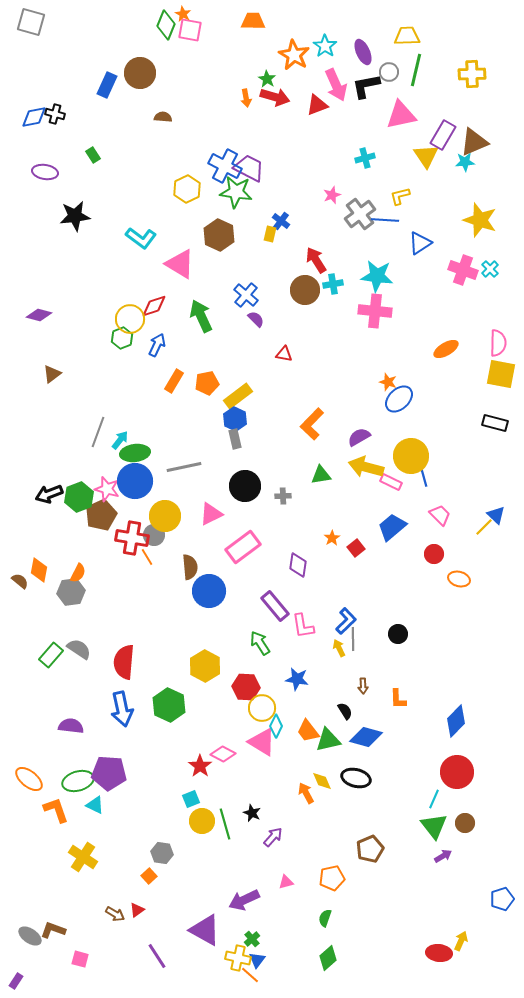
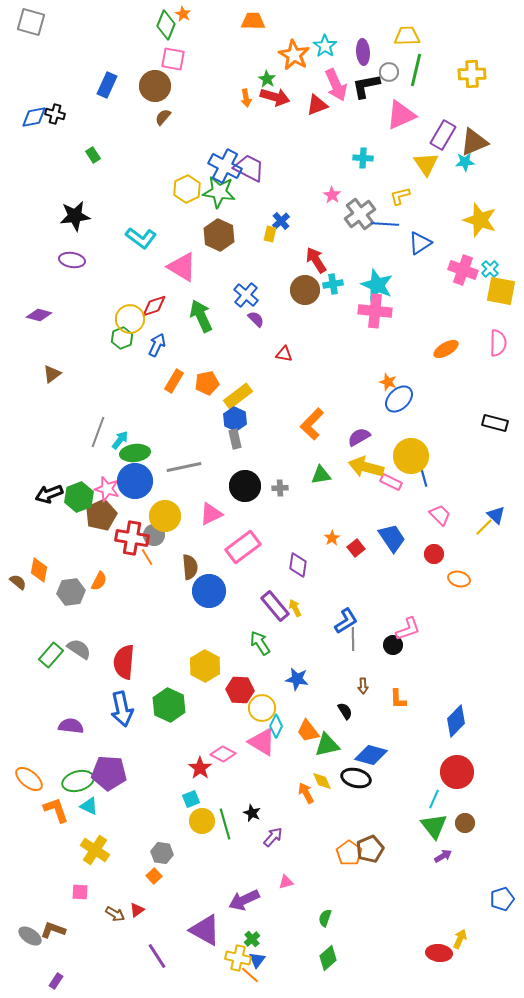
pink square at (190, 30): moved 17 px left, 29 px down
purple ellipse at (363, 52): rotated 20 degrees clockwise
brown circle at (140, 73): moved 15 px right, 13 px down
pink triangle at (401, 115): rotated 12 degrees counterclockwise
brown semicircle at (163, 117): rotated 54 degrees counterclockwise
yellow triangle at (426, 156): moved 8 px down
cyan cross at (365, 158): moved 2 px left; rotated 18 degrees clockwise
purple ellipse at (45, 172): moved 27 px right, 88 px down
green star at (236, 192): moved 17 px left
pink star at (332, 195): rotated 18 degrees counterclockwise
blue line at (385, 220): moved 4 px down
blue cross at (281, 221): rotated 12 degrees clockwise
pink triangle at (180, 264): moved 2 px right, 3 px down
cyan star at (377, 276): moved 9 px down; rotated 16 degrees clockwise
yellow square at (501, 374): moved 83 px up
gray cross at (283, 496): moved 3 px left, 8 px up
blue trapezoid at (392, 527): moved 11 px down; rotated 96 degrees clockwise
orange semicircle at (78, 573): moved 21 px right, 8 px down
brown semicircle at (20, 581): moved 2 px left, 1 px down
blue L-shape at (346, 621): rotated 12 degrees clockwise
pink L-shape at (303, 626): moved 105 px right, 3 px down; rotated 100 degrees counterclockwise
black circle at (398, 634): moved 5 px left, 11 px down
yellow arrow at (339, 648): moved 44 px left, 40 px up
red hexagon at (246, 687): moved 6 px left, 3 px down
blue diamond at (366, 737): moved 5 px right, 18 px down
green triangle at (328, 740): moved 1 px left, 5 px down
red star at (200, 766): moved 2 px down
cyan triangle at (95, 805): moved 6 px left, 1 px down
yellow cross at (83, 857): moved 12 px right, 7 px up
orange square at (149, 876): moved 5 px right
orange pentagon at (332, 878): moved 17 px right, 25 px up; rotated 25 degrees counterclockwise
yellow arrow at (461, 941): moved 1 px left, 2 px up
pink square at (80, 959): moved 67 px up; rotated 12 degrees counterclockwise
purple rectangle at (16, 981): moved 40 px right
